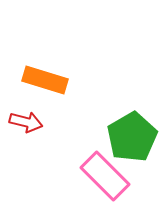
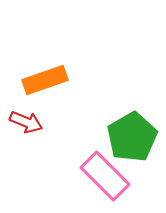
orange rectangle: rotated 36 degrees counterclockwise
red arrow: rotated 8 degrees clockwise
